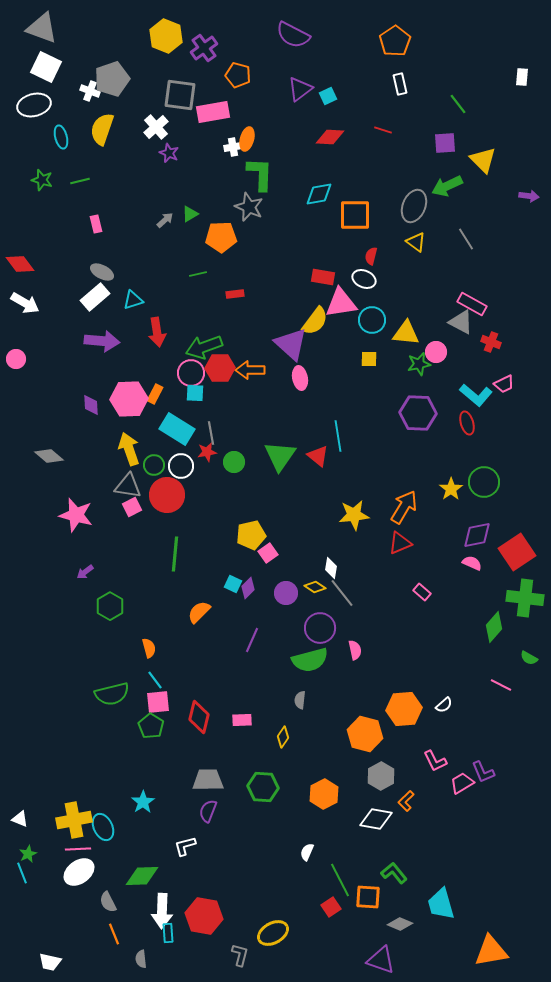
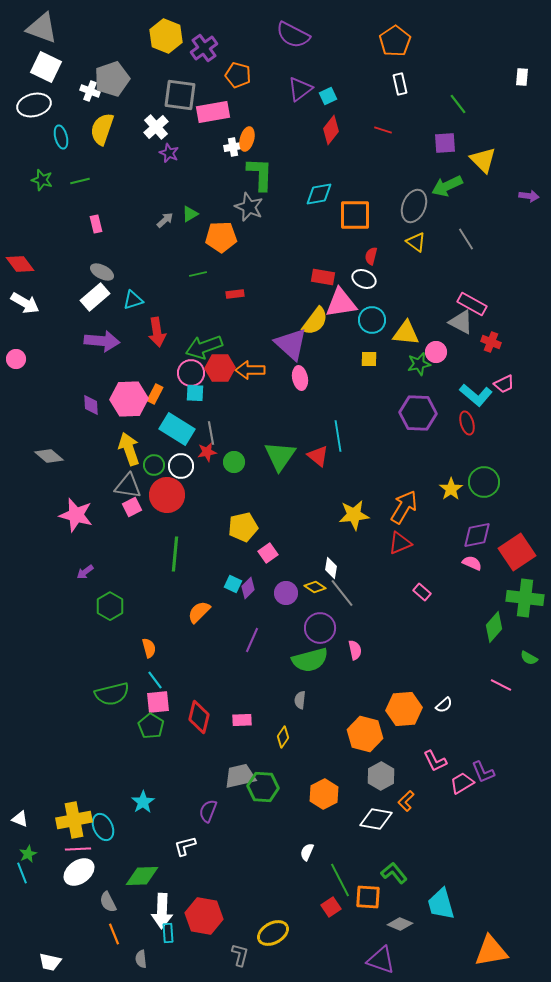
red diamond at (330, 137): moved 1 px right, 7 px up; rotated 56 degrees counterclockwise
yellow pentagon at (251, 535): moved 8 px left, 8 px up
gray trapezoid at (208, 780): moved 32 px right, 4 px up; rotated 12 degrees counterclockwise
